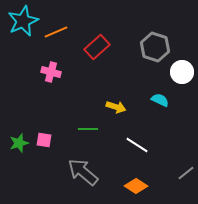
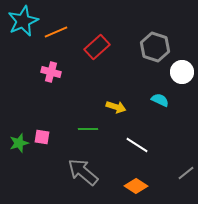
pink square: moved 2 px left, 3 px up
